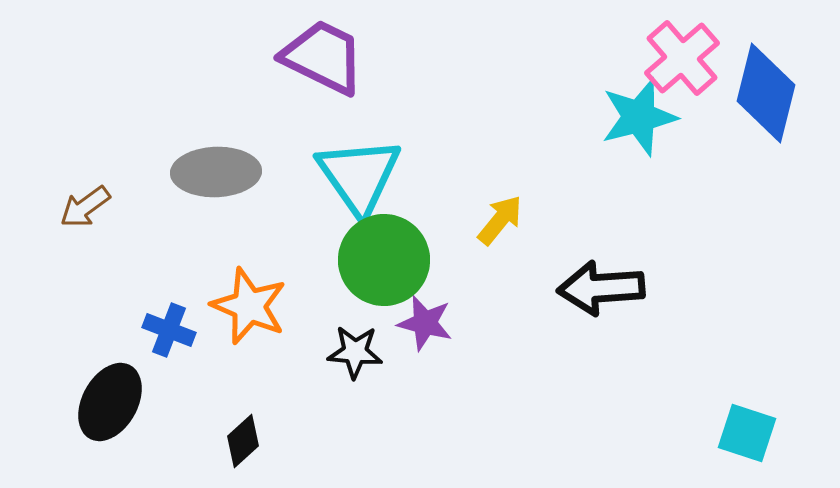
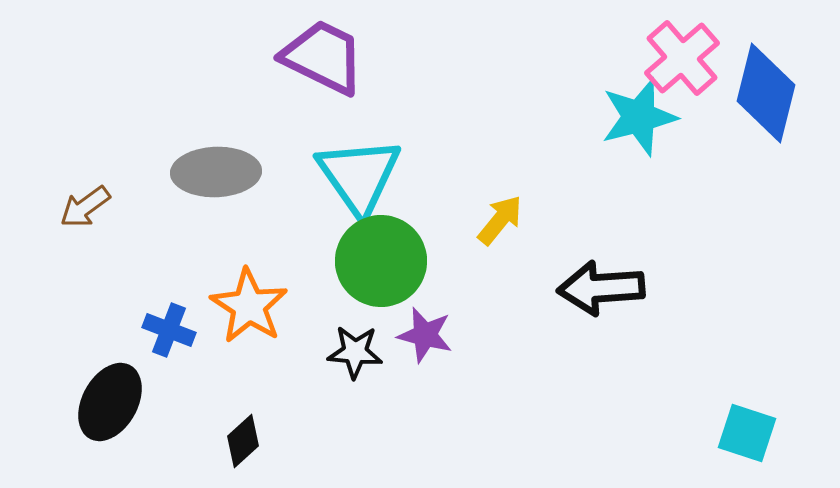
green circle: moved 3 px left, 1 px down
orange star: rotated 10 degrees clockwise
purple star: moved 12 px down
